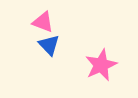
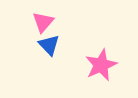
pink triangle: rotated 50 degrees clockwise
